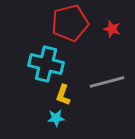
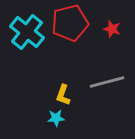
cyan cross: moved 19 px left, 32 px up; rotated 24 degrees clockwise
